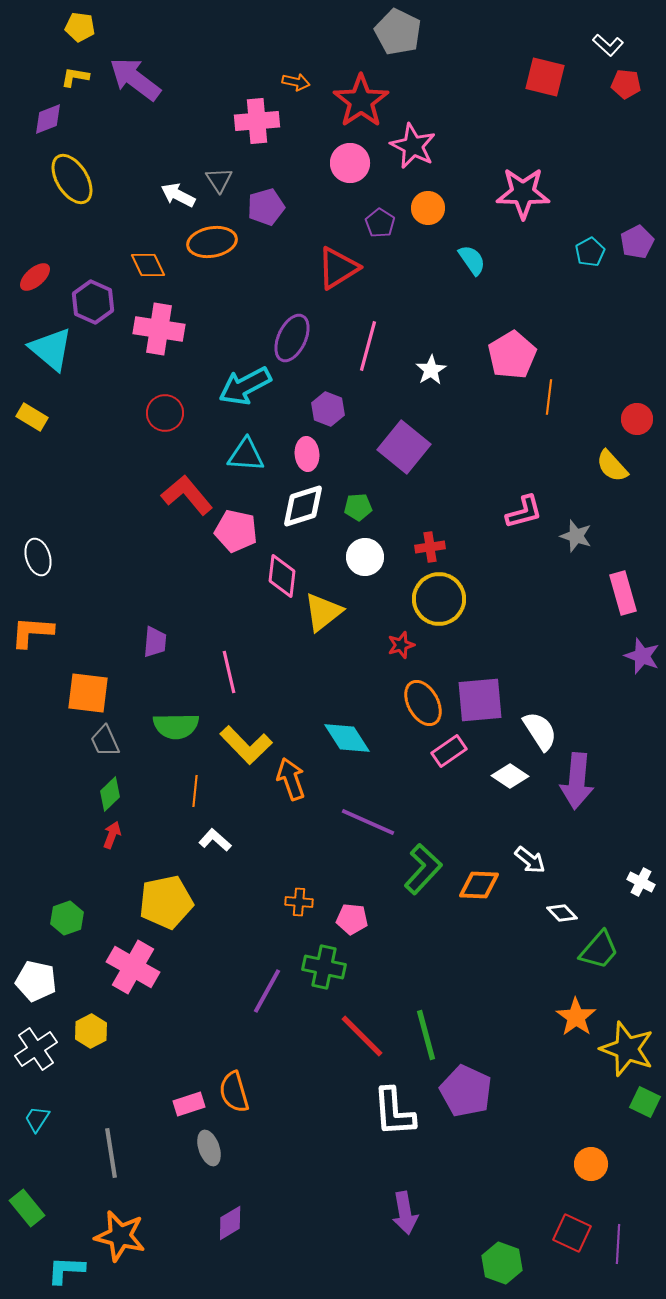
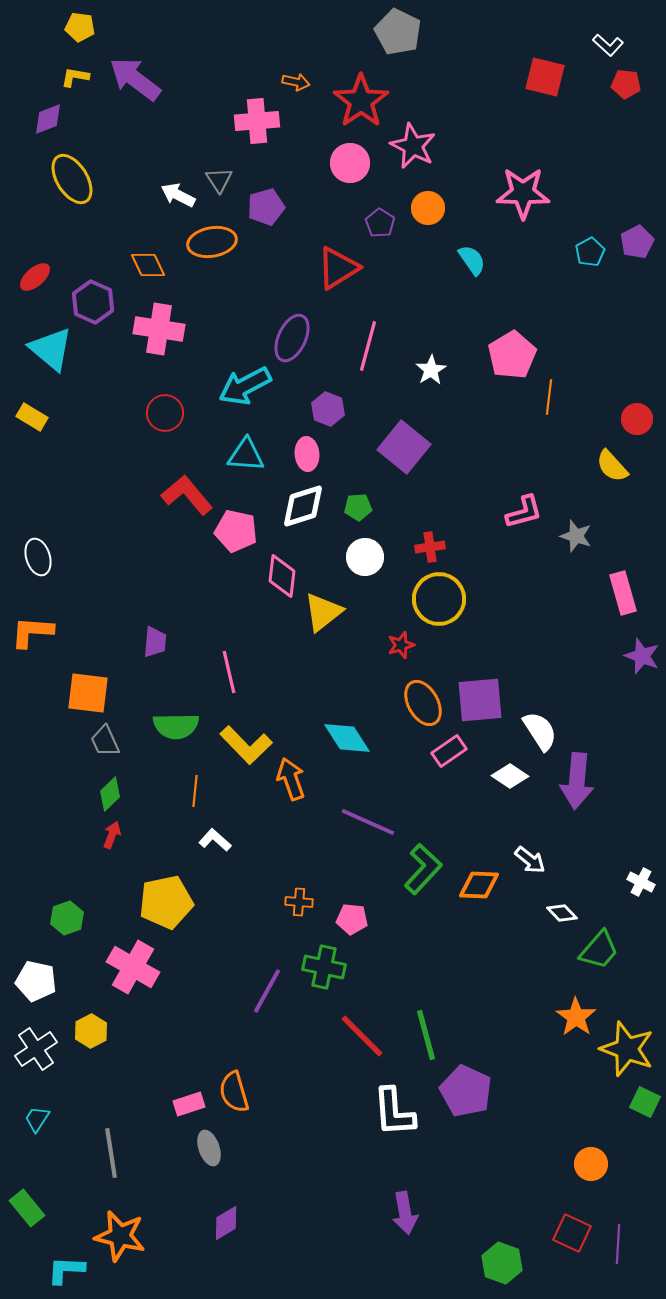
purple diamond at (230, 1223): moved 4 px left
